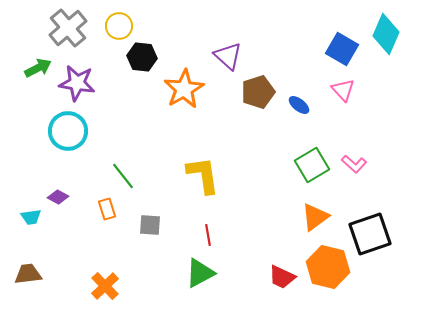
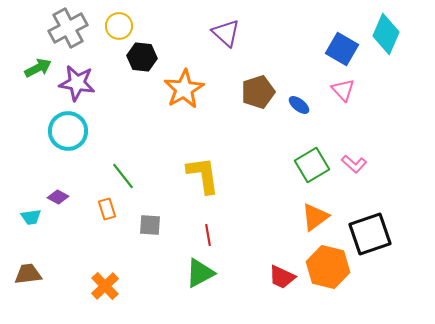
gray cross: rotated 12 degrees clockwise
purple triangle: moved 2 px left, 23 px up
